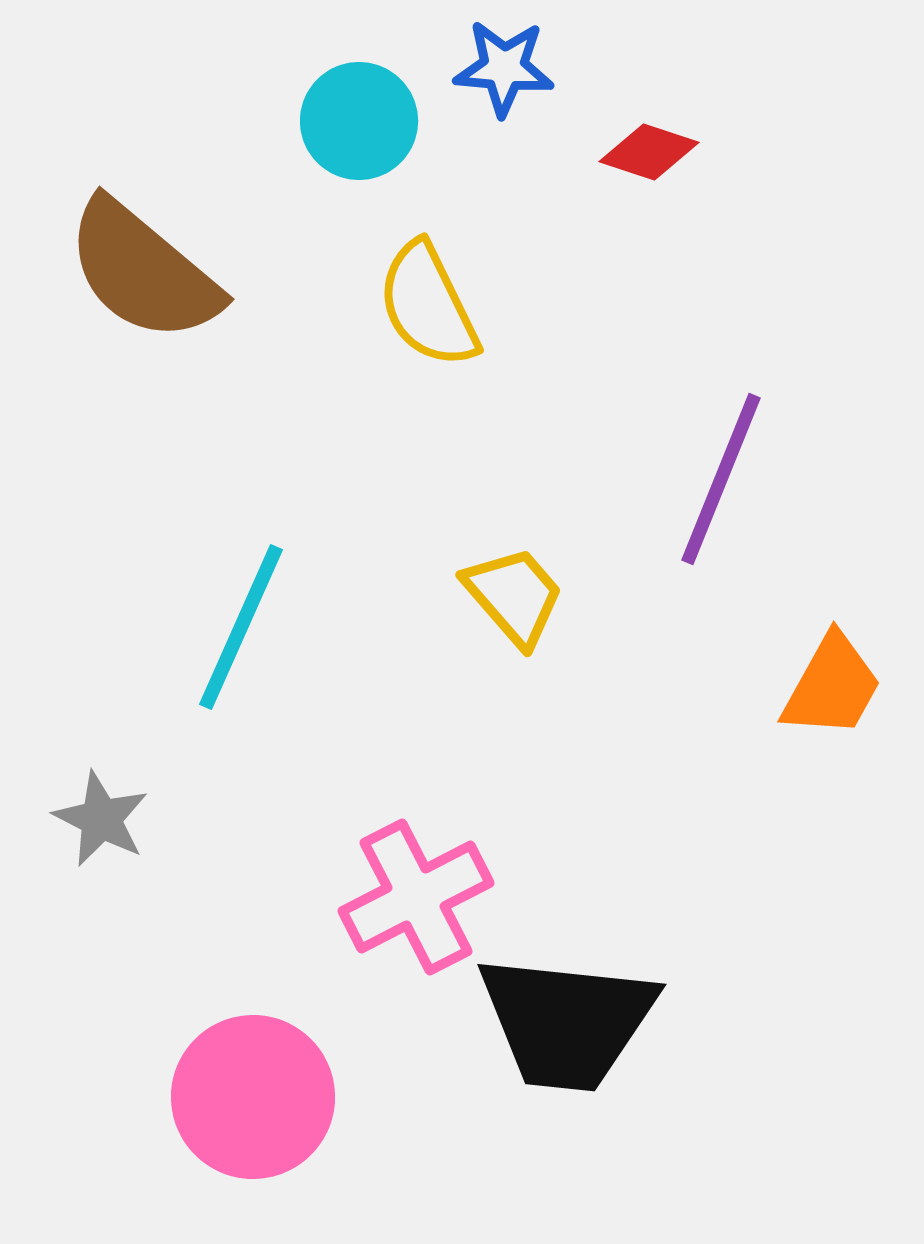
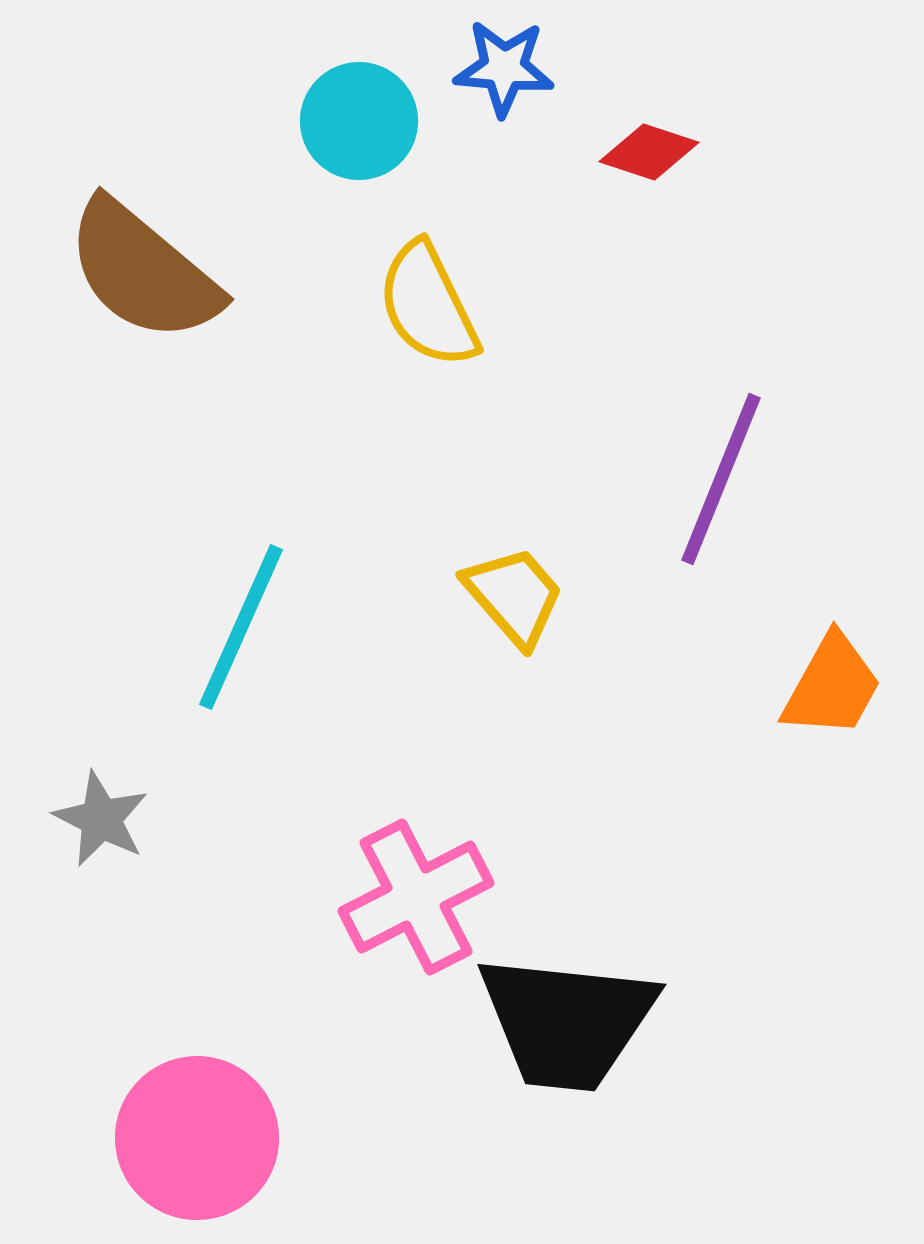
pink circle: moved 56 px left, 41 px down
